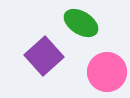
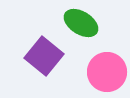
purple square: rotated 9 degrees counterclockwise
